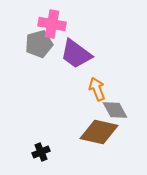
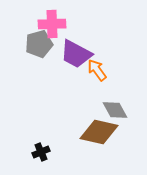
pink cross: rotated 12 degrees counterclockwise
purple trapezoid: rotated 8 degrees counterclockwise
orange arrow: moved 19 px up; rotated 15 degrees counterclockwise
